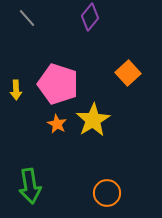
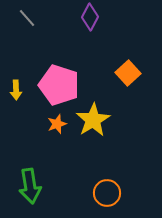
purple diamond: rotated 12 degrees counterclockwise
pink pentagon: moved 1 px right, 1 px down
orange star: rotated 24 degrees clockwise
